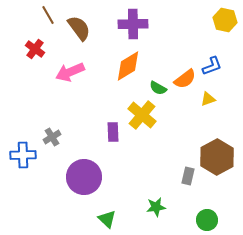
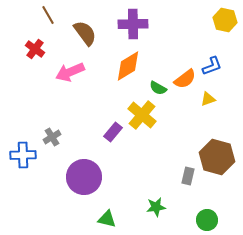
brown semicircle: moved 6 px right, 5 px down
purple rectangle: rotated 42 degrees clockwise
brown hexagon: rotated 16 degrees counterclockwise
green triangle: rotated 30 degrees counterclockwise
